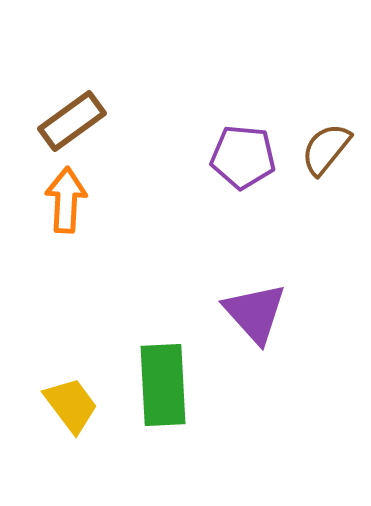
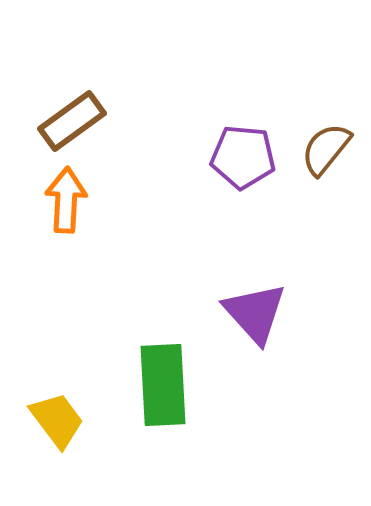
yellow trapezoid: moved 14 px left, 15 px down
